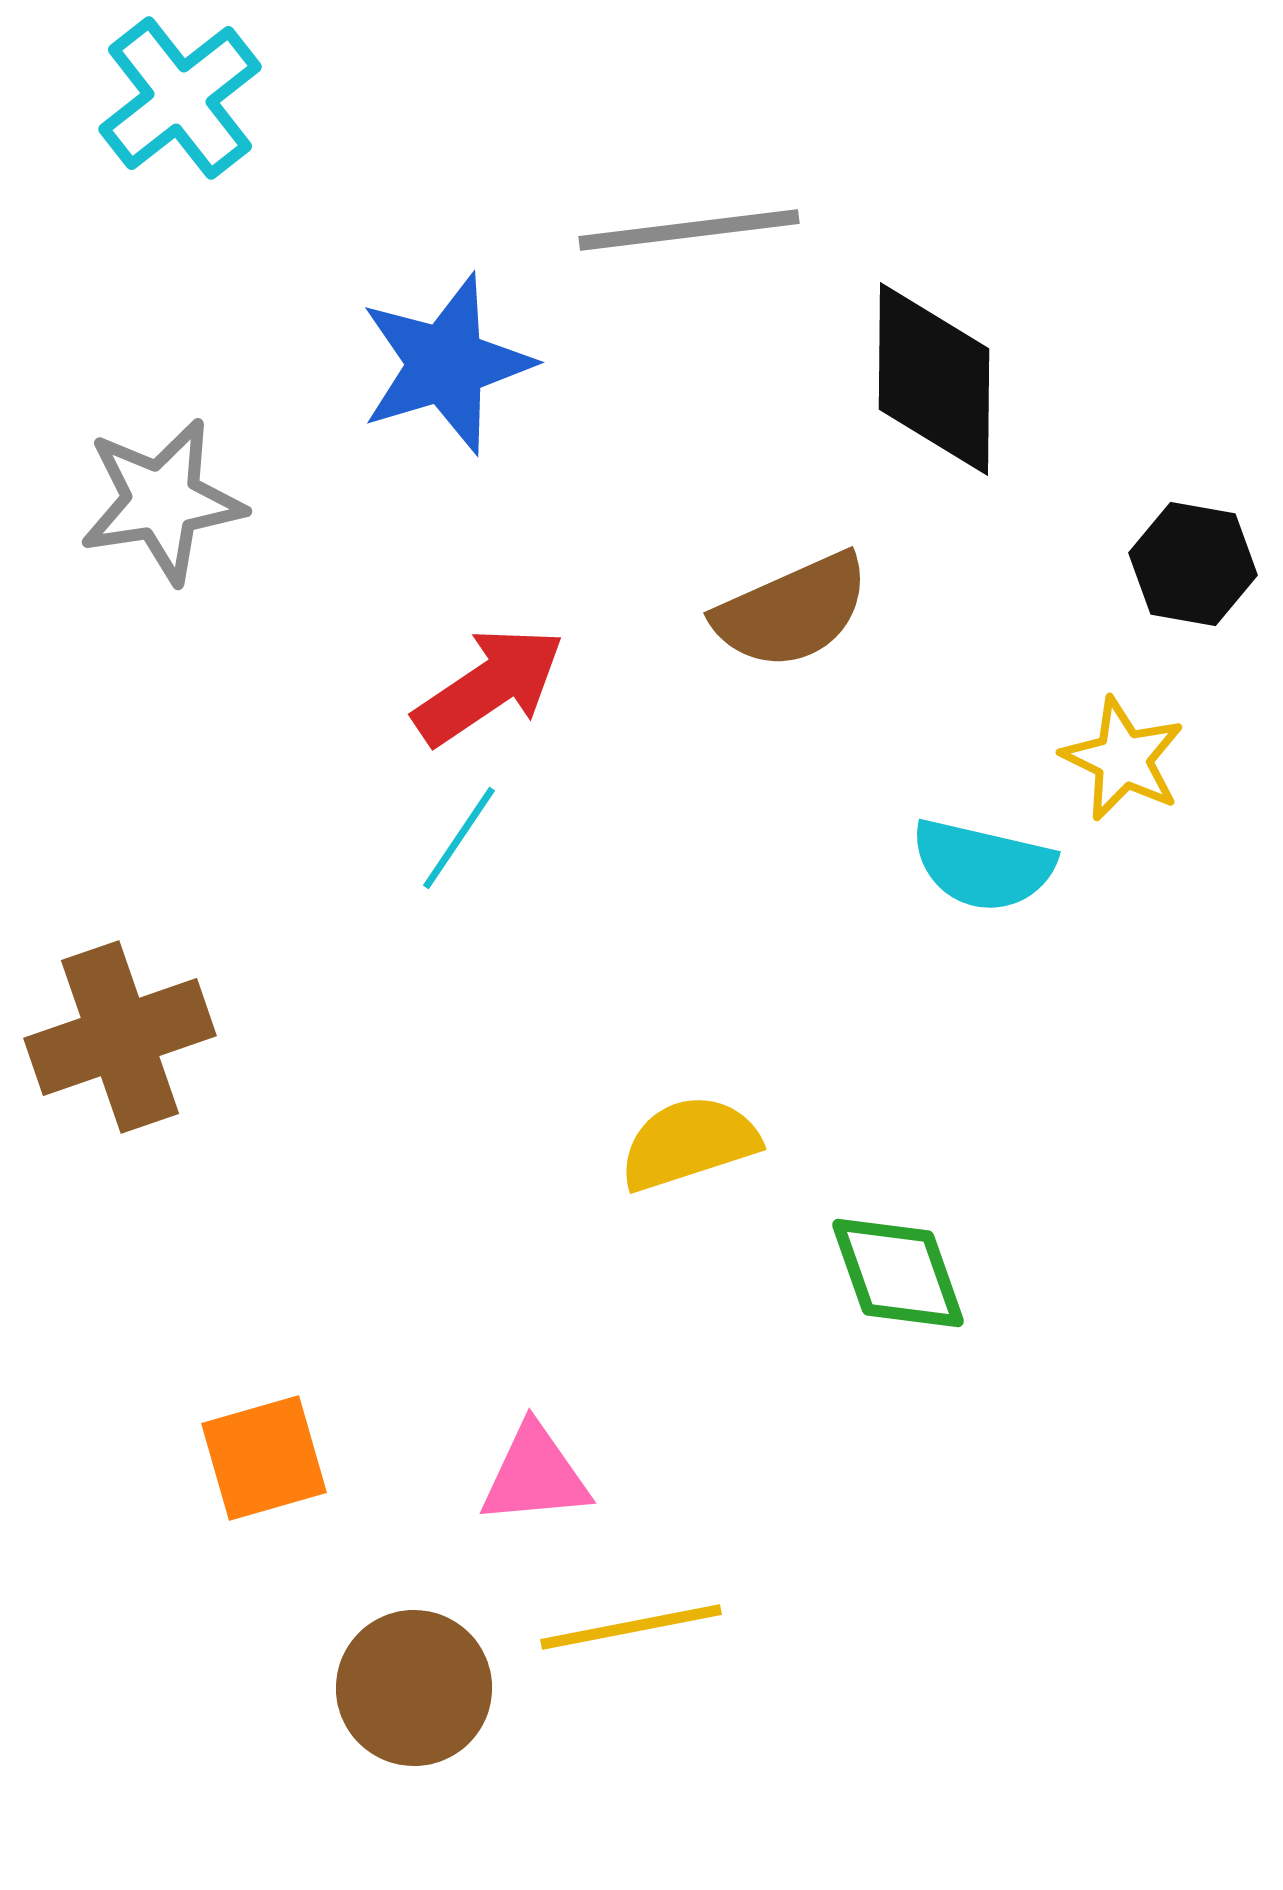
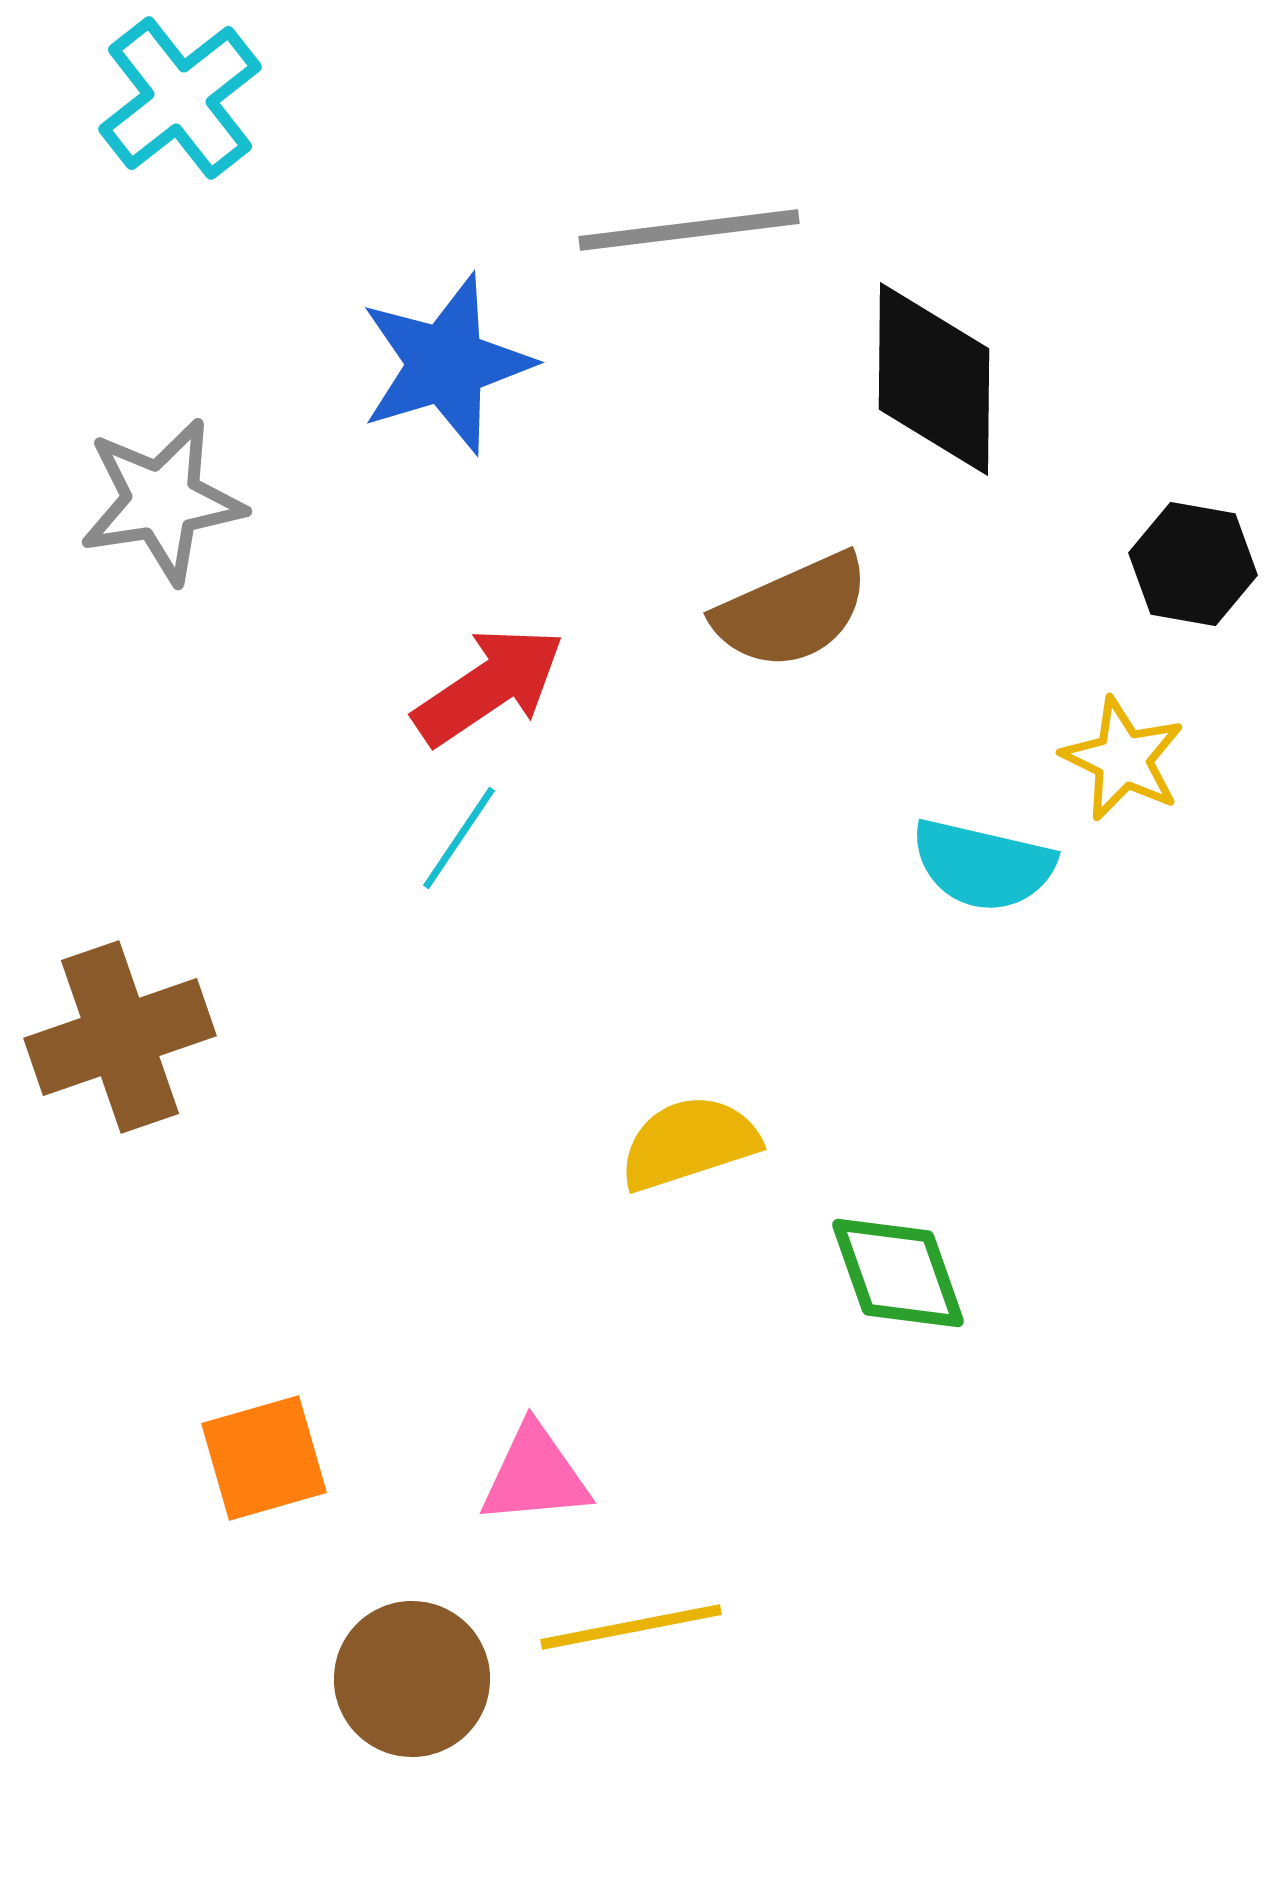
brown circle: moved 2 px left, 9 px up
